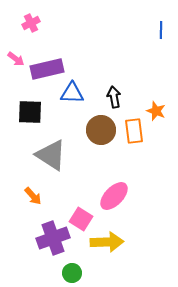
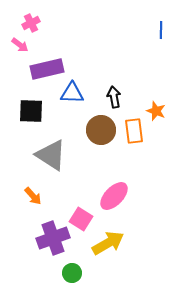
pink arrow: moved 4 px right, 14 px up
black square: moved 1 px right, 1 px up
yellow arrow: moved 1 px right, 1 px down; rotated 28 degrees counterclockwise
